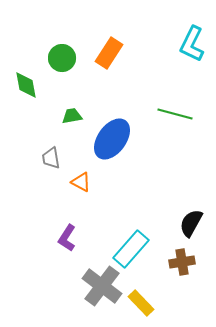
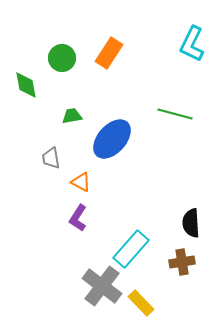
blue ellipse: rotated 6 degrees clockwise
black semicircle: rotated 32 degrees counterclockwise
purple L-shape: moved 11 px right, 20 px up
